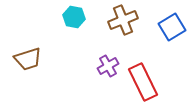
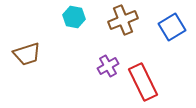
brown trapezoid: moved 1 px left, 5 px up
